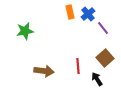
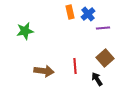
purple line: rotated 56 degrees counterclockwise
red line: moved 3 px left
